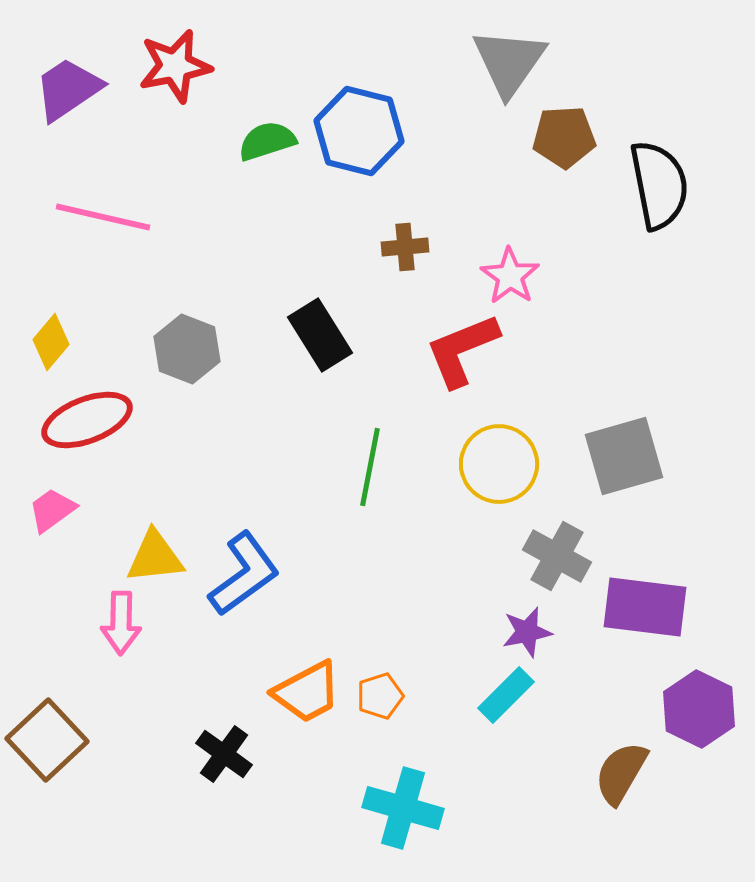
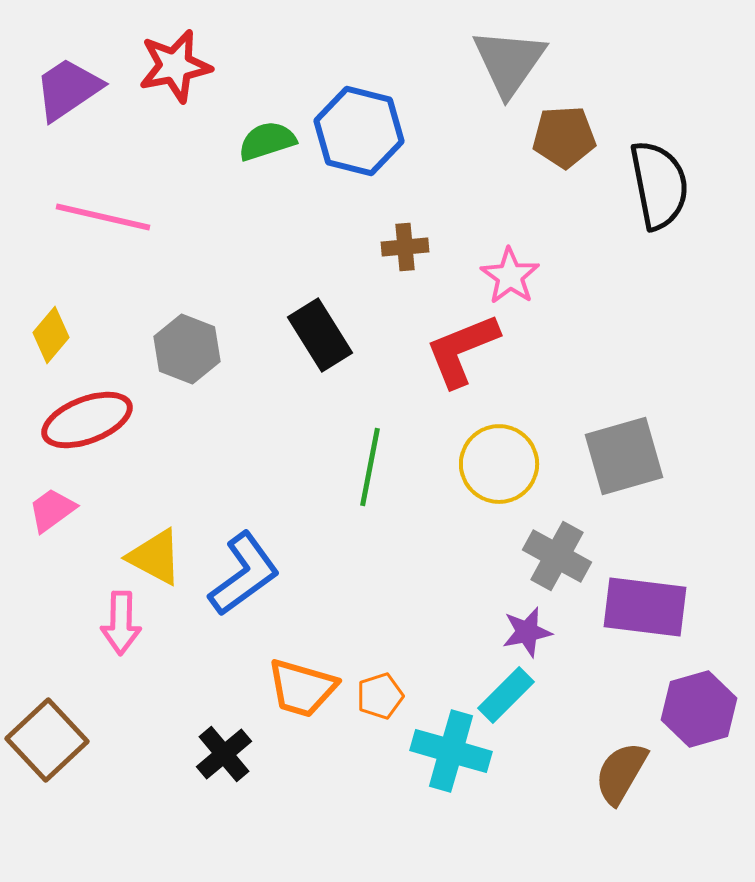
yellow diamond: moved 7 px up
yellow triangle: rotated 34 degrees clockwise
orange trapezoid: moved 5 px left, 4 px up; rotated 44 degrees clockwise
purple hexagon: rotated 18 degrees clockwise
black cross: rotated 14 degrees clockwise
cyan cross: moved 48 px right, 57 px up
